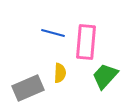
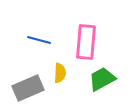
blue line: moved 14 px left, 7 px down
green trapezoid: moved 3 px left, 3 px down; rotated 20 degrees clockwise
